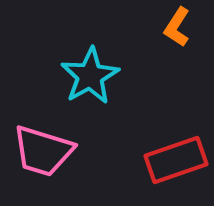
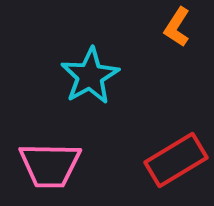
pink trapezoid: moved 7 px right, 14 px down; rotated 16 degrees counterclockwise
red rectangle: rotated 12 degrees counterclockwise
